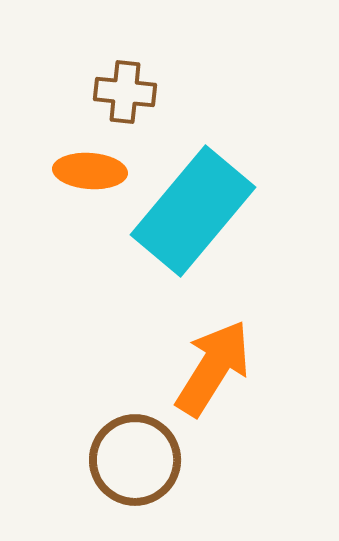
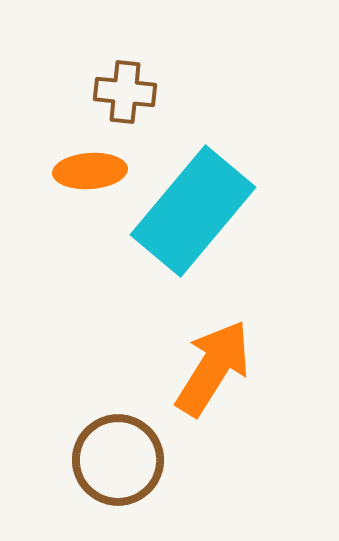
orange ellipse: rotated 8 degrees counterclockwise
brown circle: moved 17 px left
